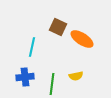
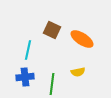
brown square: moved 6 px left, 3 px down
cyan line: moved 4 px left, 3 px down
yellow semicircle: moved 2 px right, 4 px up
